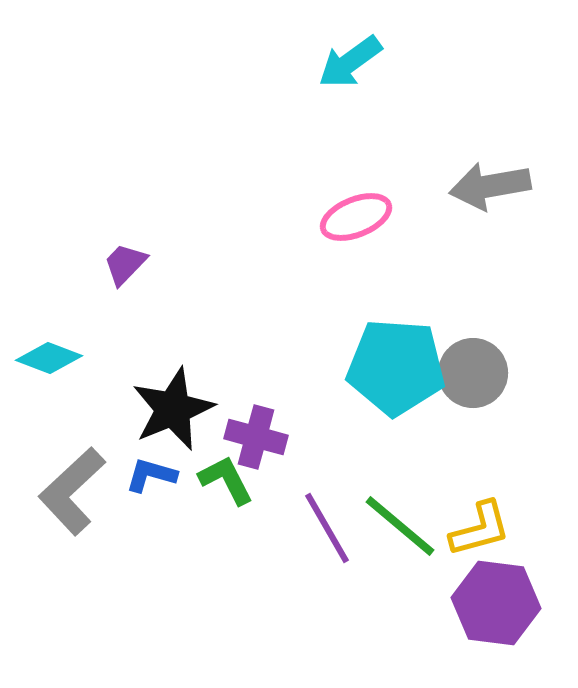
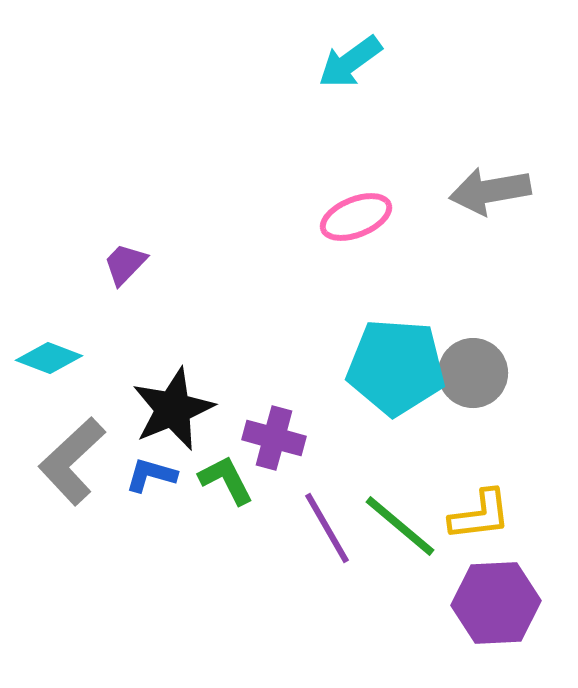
gray arrow: moved 5 px down
purple cross: moved 18 px right, 1 px down
gray L-shape: moved 30 px up
yellow L-shape: moved 14 px up; rotated 8 degrees clockwise
purple hexagon: rotated 10 degrees counterclockwise
